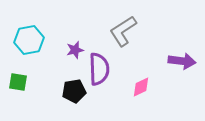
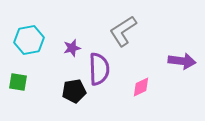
purple star: moved 3 px left, 2 px up
